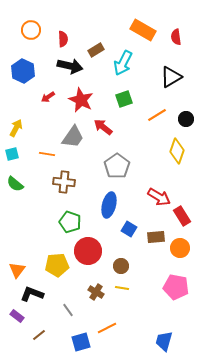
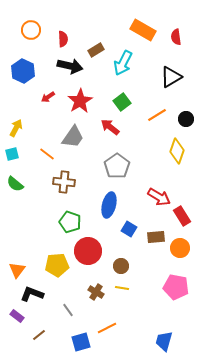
green square at (124, 99): moved 2 px left, 3 px down; rotated 18 degrees counterclockwise
red star at (81, 100): moved 1 px left, 1 px down; rotated 15 degrees clockwise
red arrow at (103, 127): moved 7 px right
orange line at (47, 154): rotated 28 degrees clockwise
